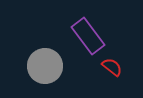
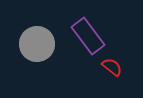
gray circle: moved 8 px left, 22 px up
